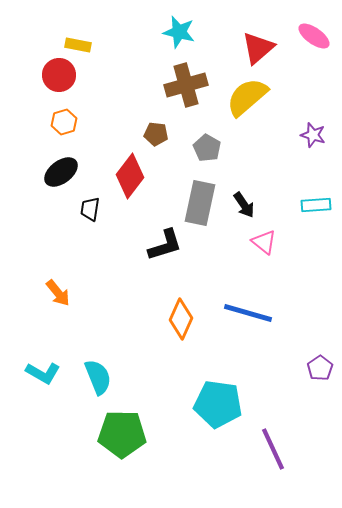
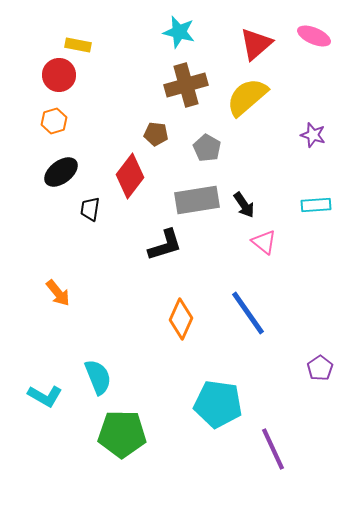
pink ellipse: rotated 12 degrees counterclockwise
red triangle: moved 2 px left, 4 px up
orange hexagon: moved 10 px left, 1 px up
gray rectangle: moved 3 px left, 3 px up; rotated 69 degrees clockwise
blue line: rotated 39 degrees clockwise
cyan L-shape: moved 2 px right, 23 px down
